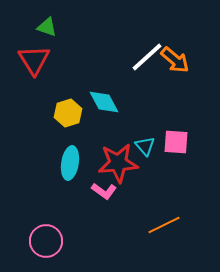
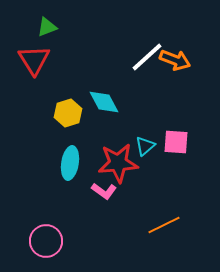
green triangle: rotated 40 degrees counterclockwise
orange arrow: rotated 20 degrees counterclockwise
cyan triangle: rotated 30 degrees clockwise
